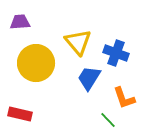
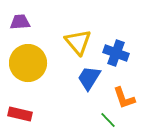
yellow circle: moved 8 px left
